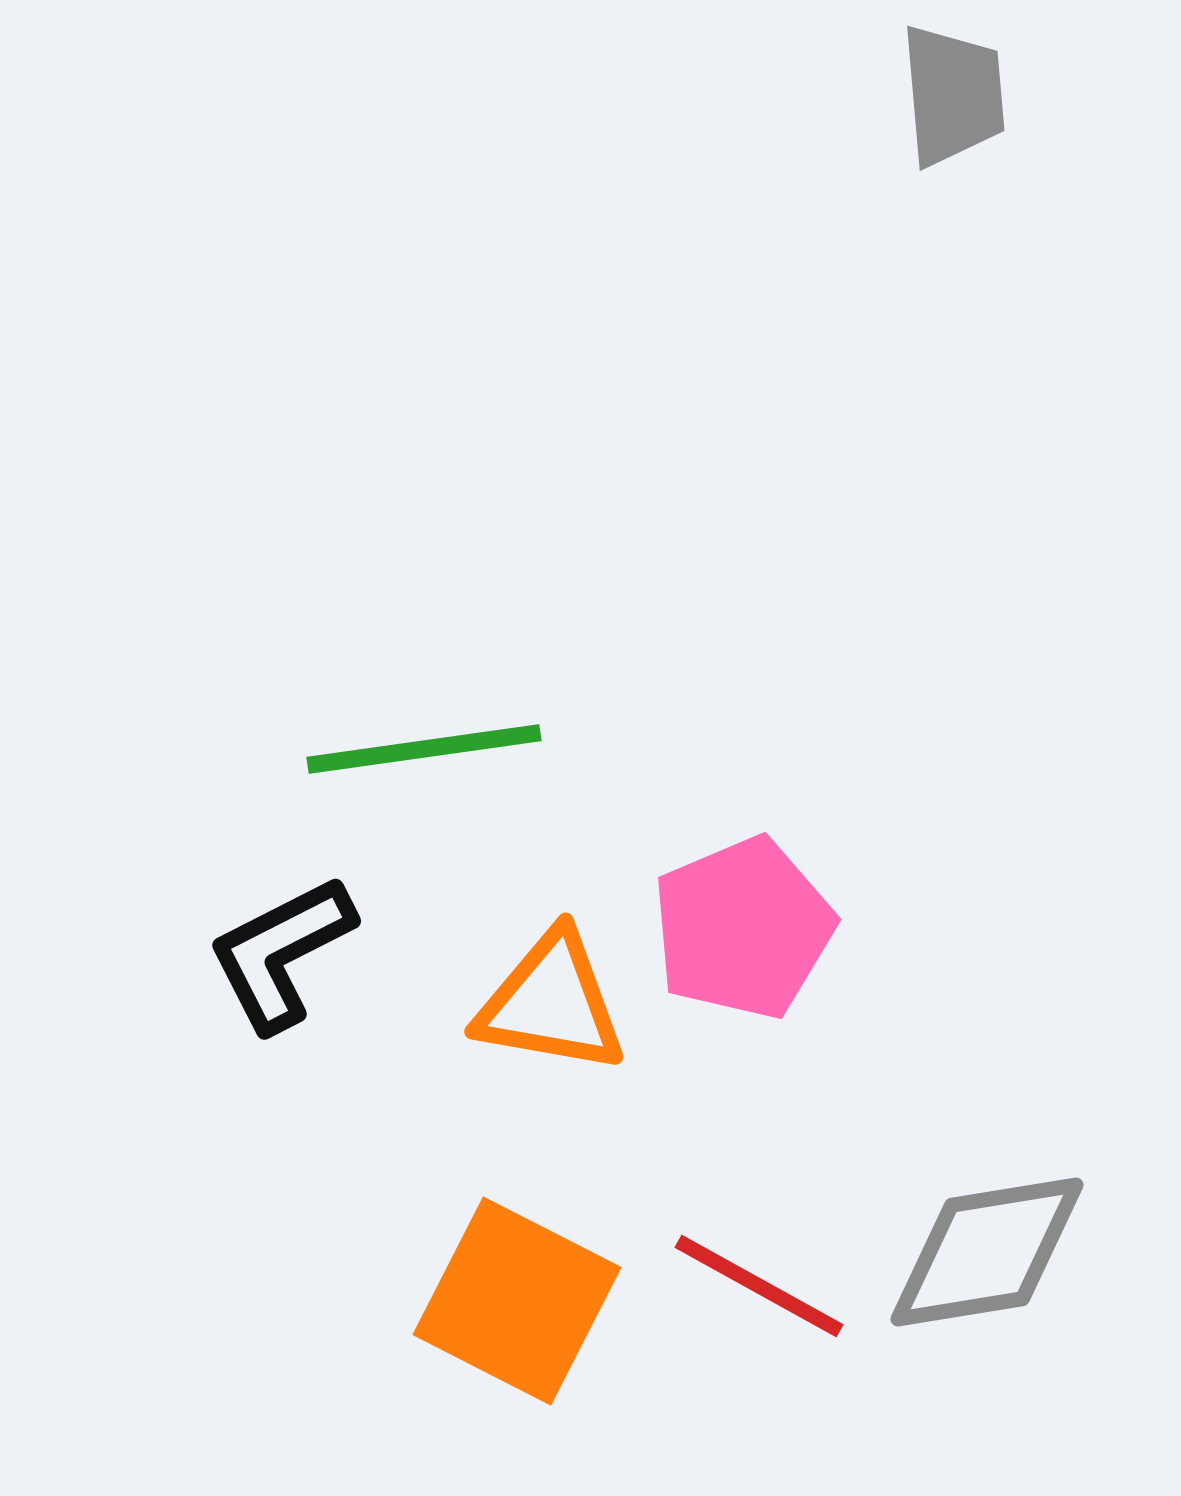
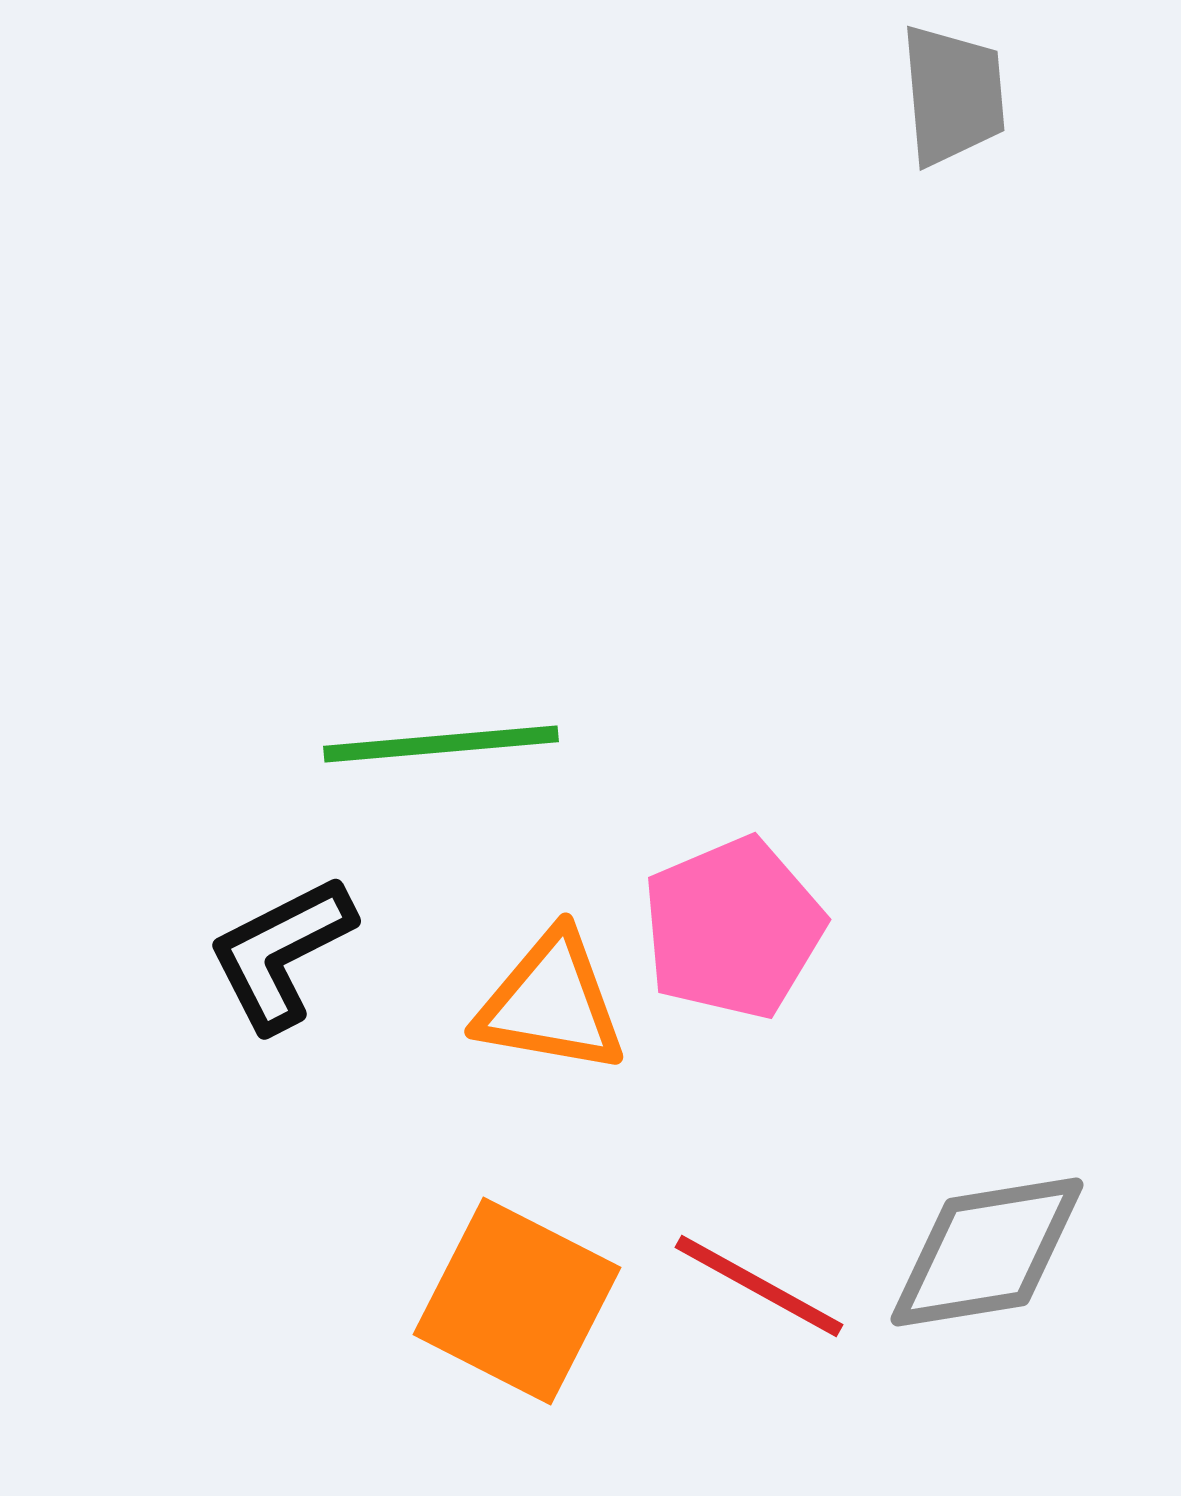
green line: moved 17 px right, 5 px up; rotated 3 degrees clockwise
pink pentagon: moved 10 px left
